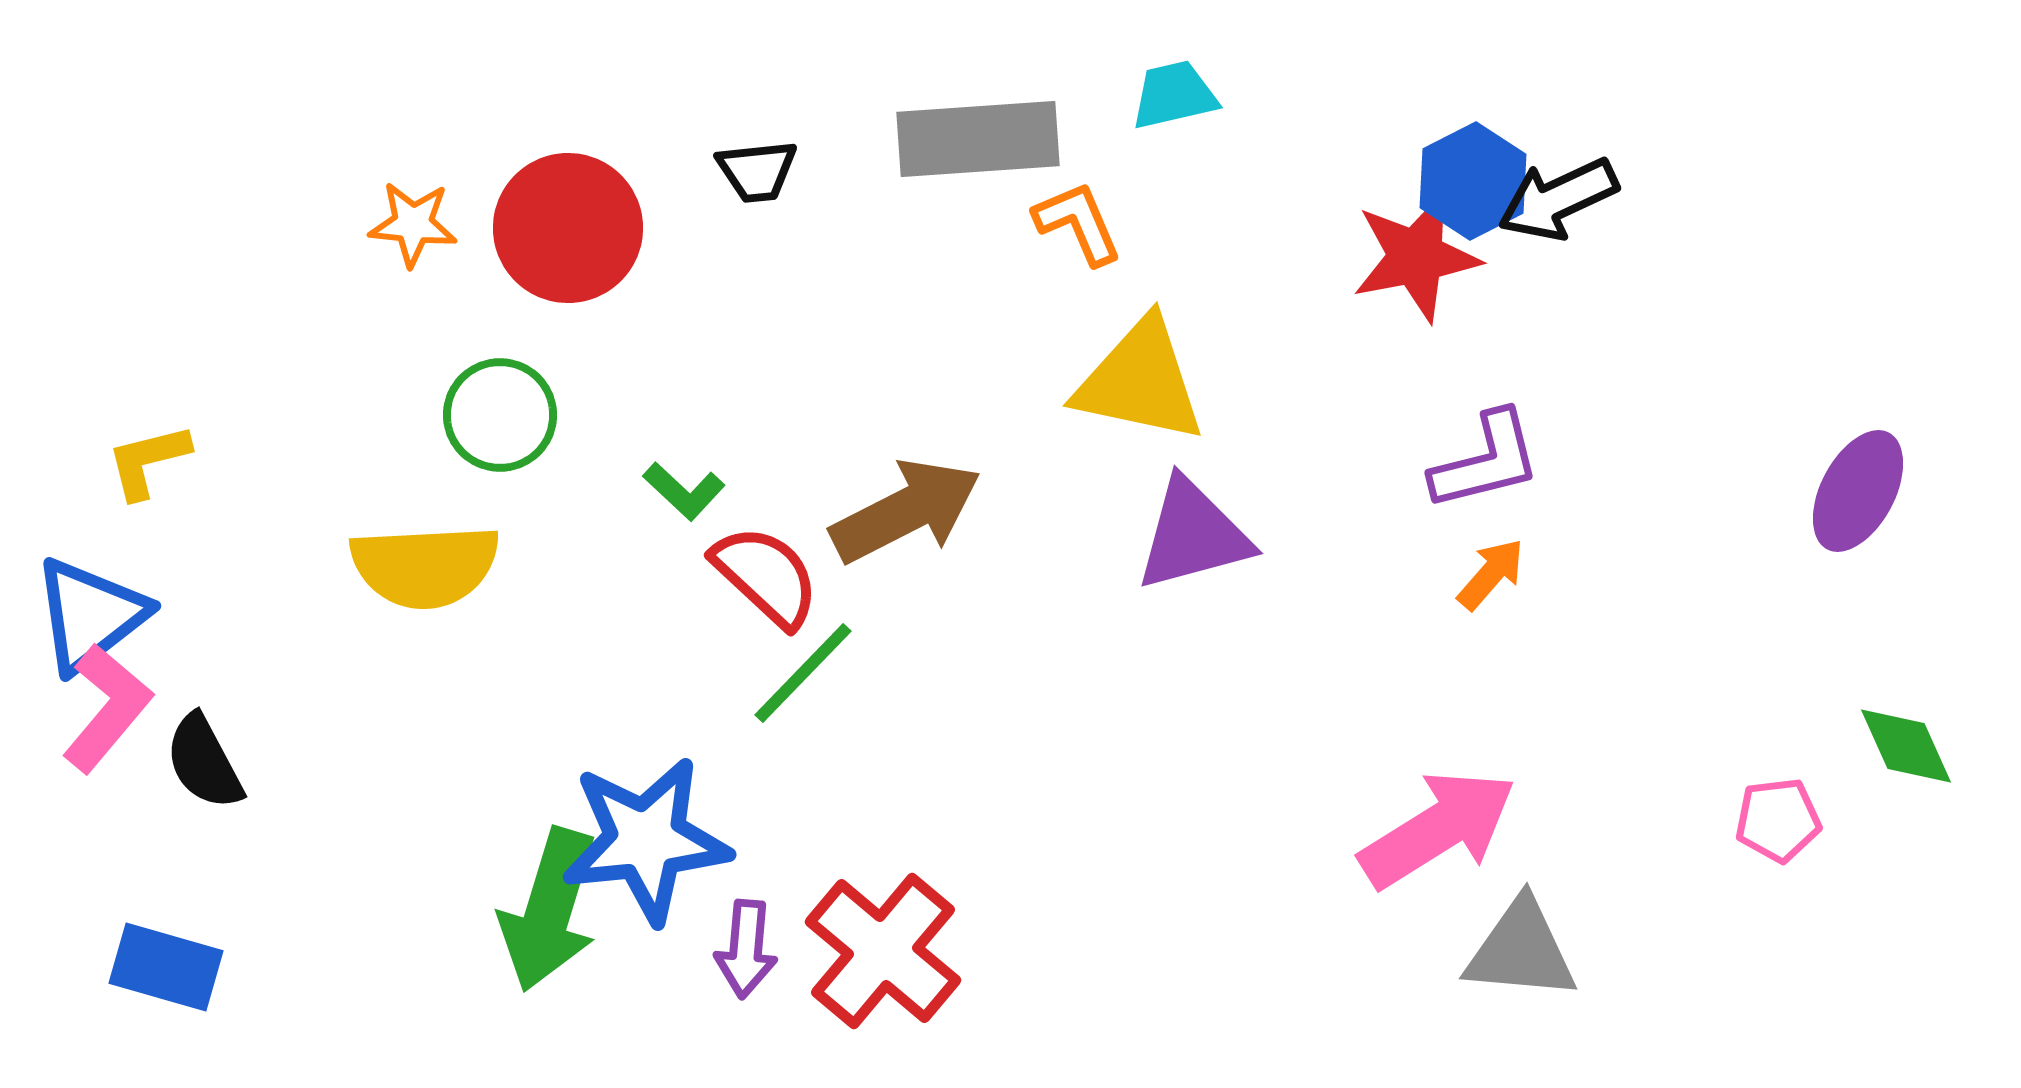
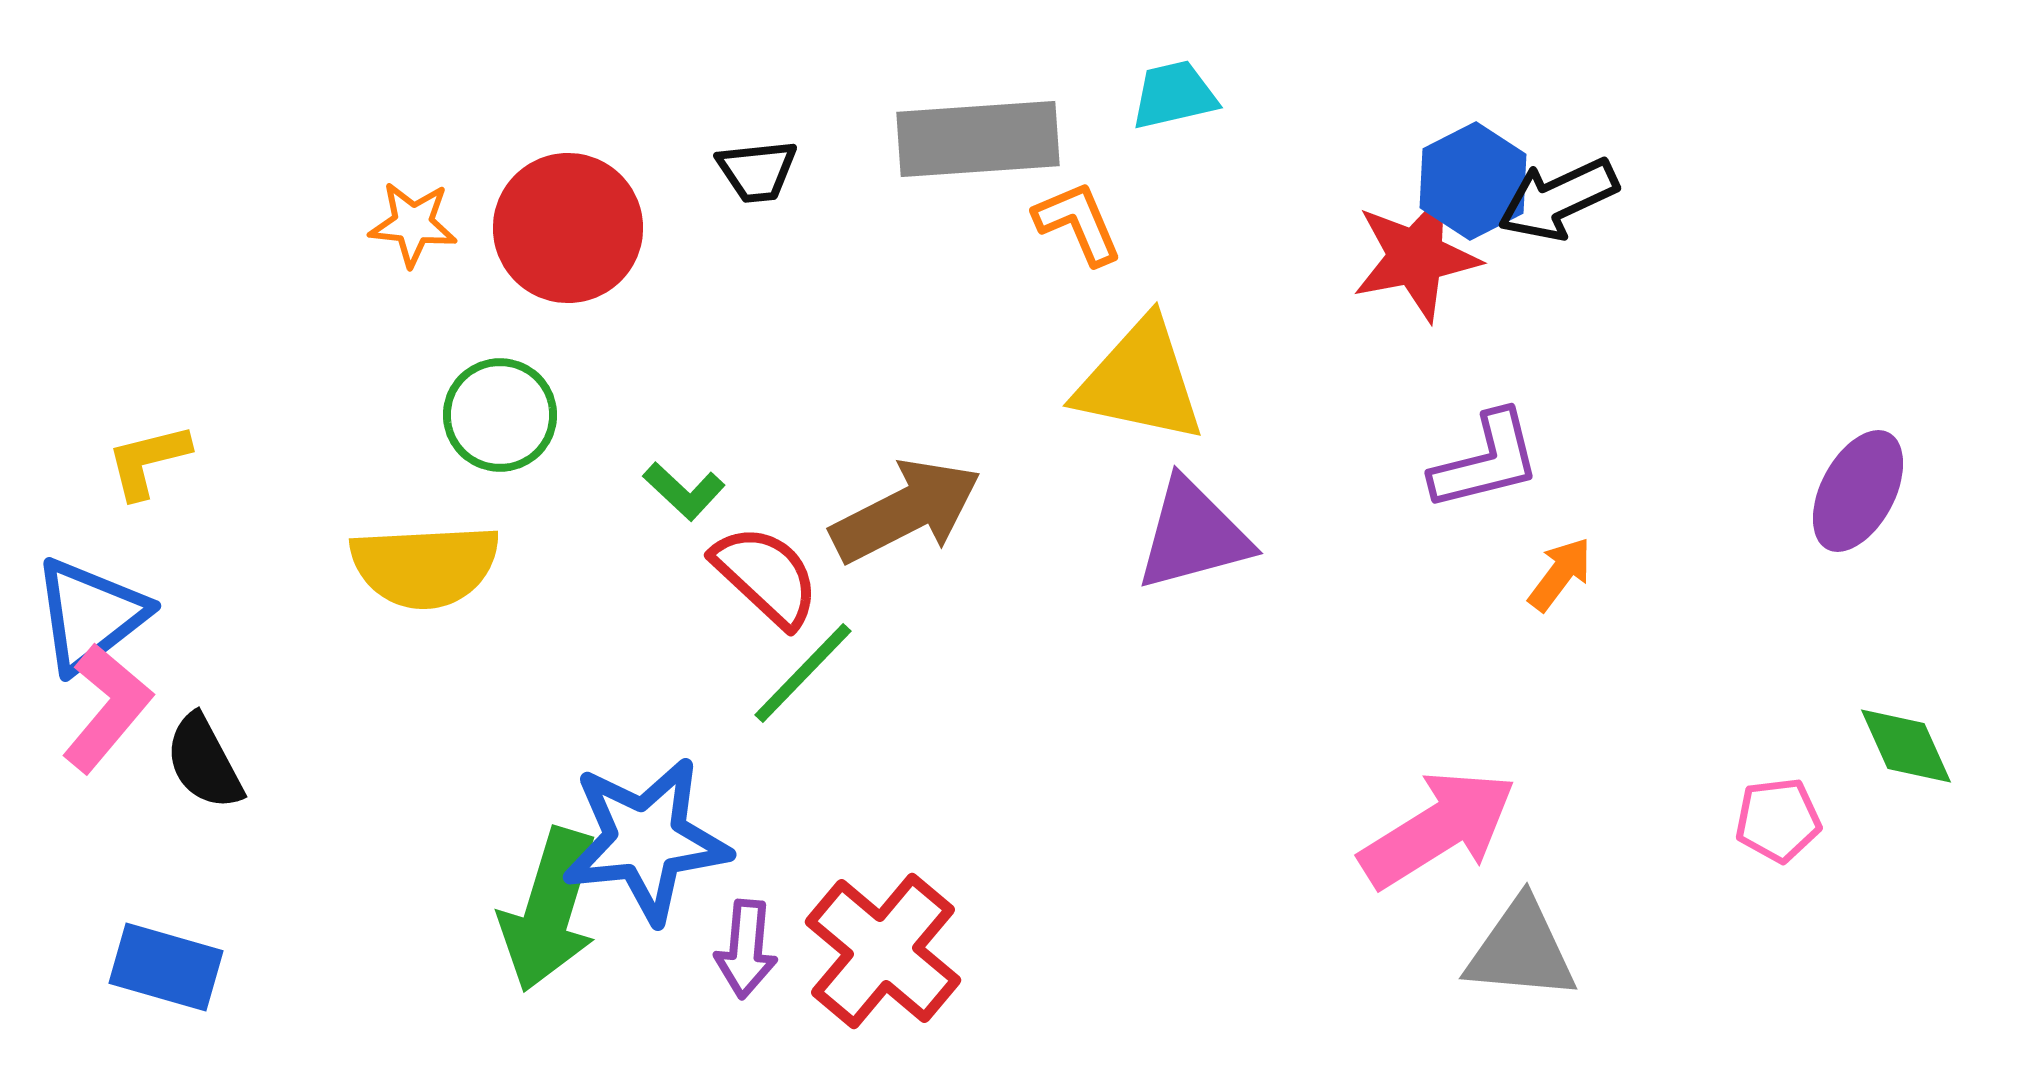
orange arrow: moved 69 px right; rotated 4 degrees counterclockwise
